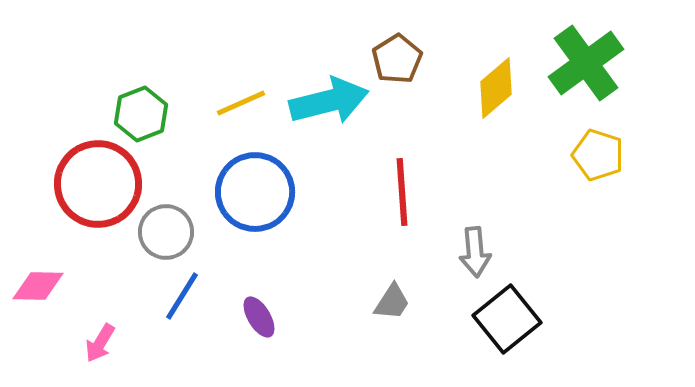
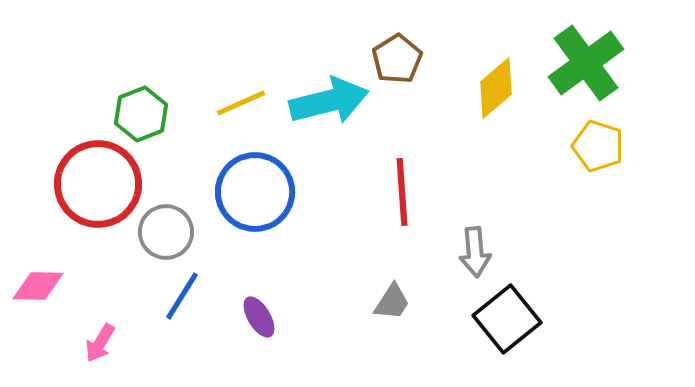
yellow pentagon: moved 9 px up
